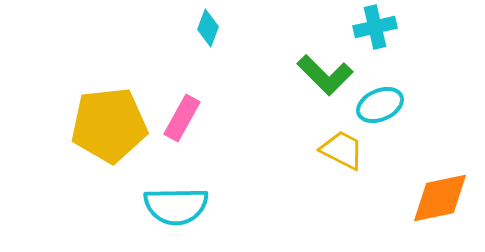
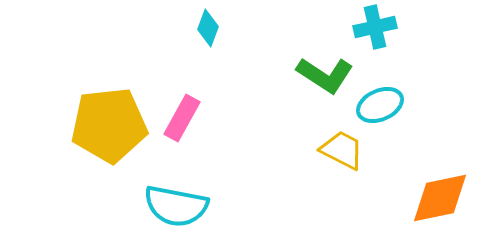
green L-shape: rotated 12 degrees counterclockwise
cyan semicircle: rotated 12 degrees clockwise
